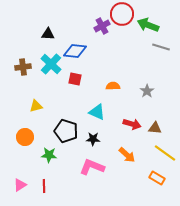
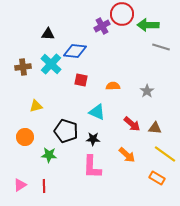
green arrow: rotated 20 degrees counterclockwise
red square: moved 6 px right, 1 px down
red arrow: rotated 24 degrees clockwise
yellow line: moved 1 px down
pink L-shape: rotated 110 degrees counterclockwise
